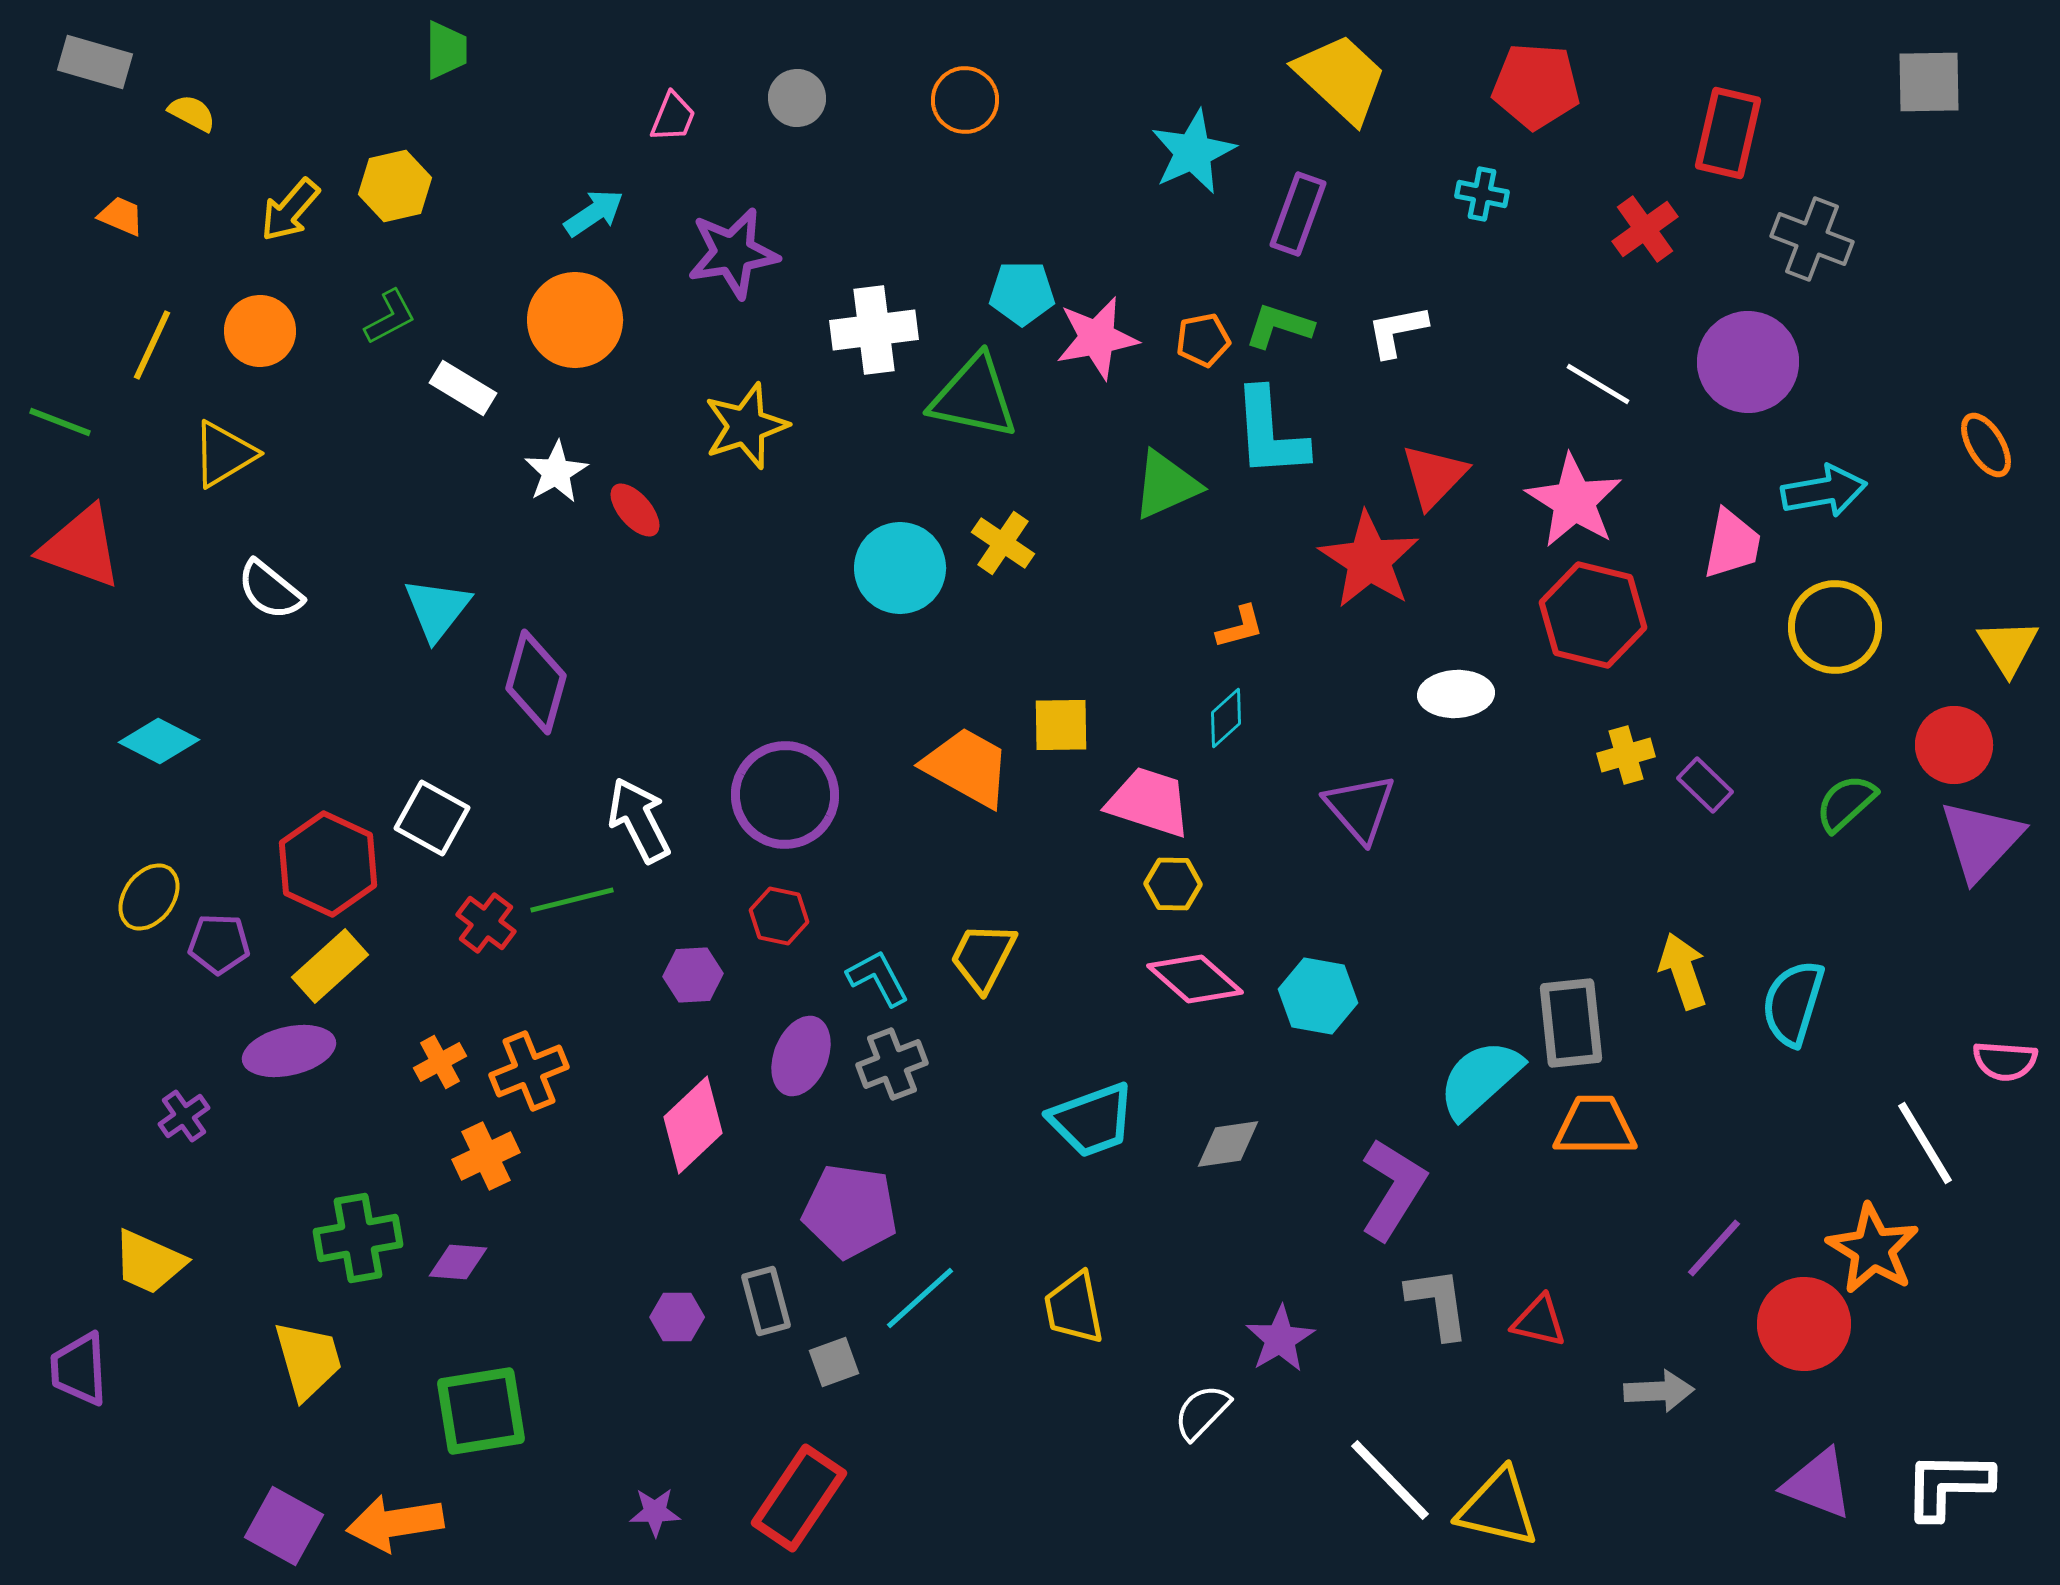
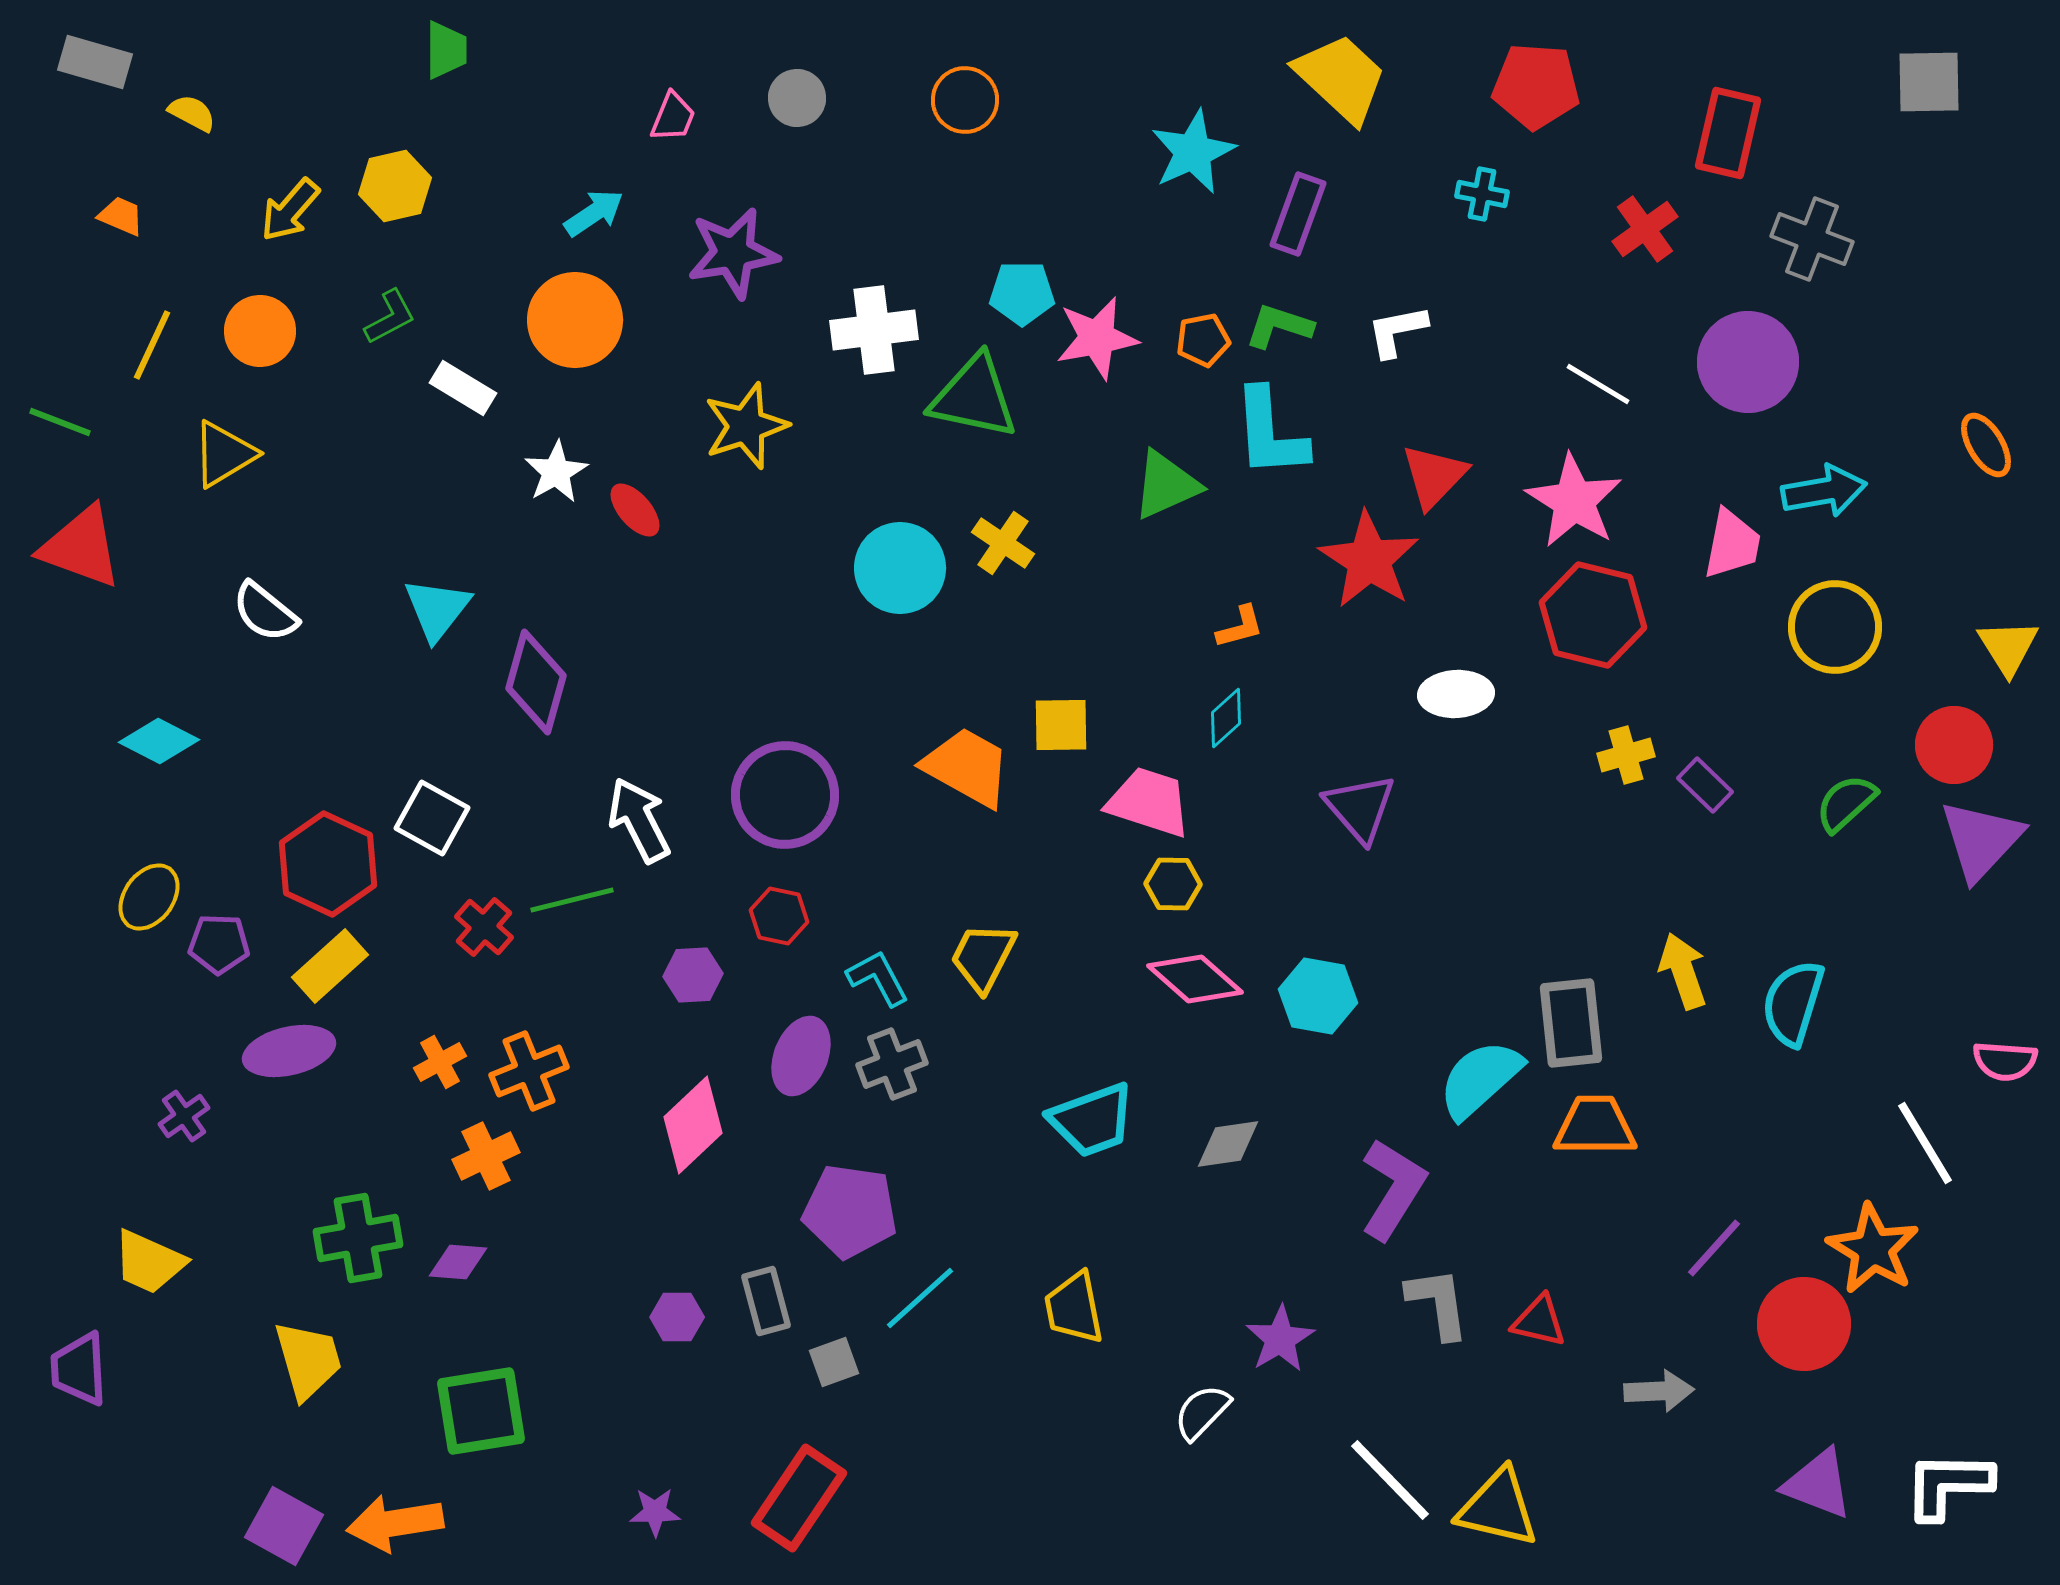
white semicircle at (270, 590): moved 5 px left, 22 px down
red cross at (486, 923): moved 2 px left, 4 px down; rotated 4 degrees clockwise
